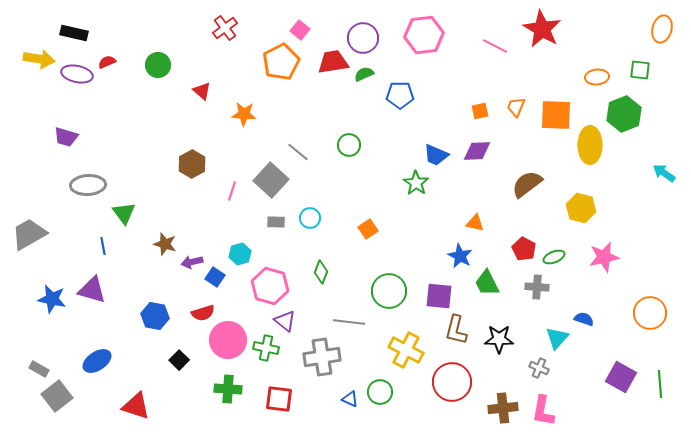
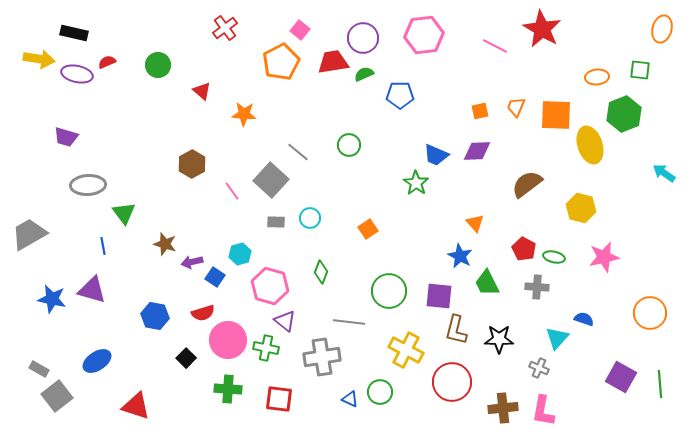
yellow ellipse at (590, 145): rotated 18 degrees counterclockwise
pink line at (232, 191): rotated 54 degrees counterclockwise
orange triangle at (475, 223): rotated 36 degrees clockwise
green ellipse at (554, 257): rotated 35 degrees clockwise
black square at (179, 360): moved 7 px right, 2 px up
